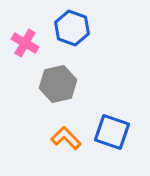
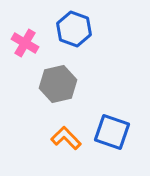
blue hexagon: moved 2 px right, 1 px down
